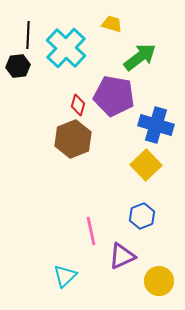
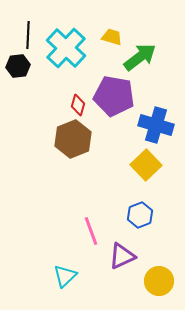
yellow trapezoid: moved 13 px down
blue hexagon: moved 2 px left, 1 px up
pink line: rotated 8 degrees counterclockwise
